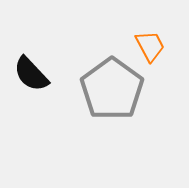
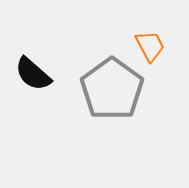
black semicircle: moved 2 px right; rotated 6 degrees counterclockwise
